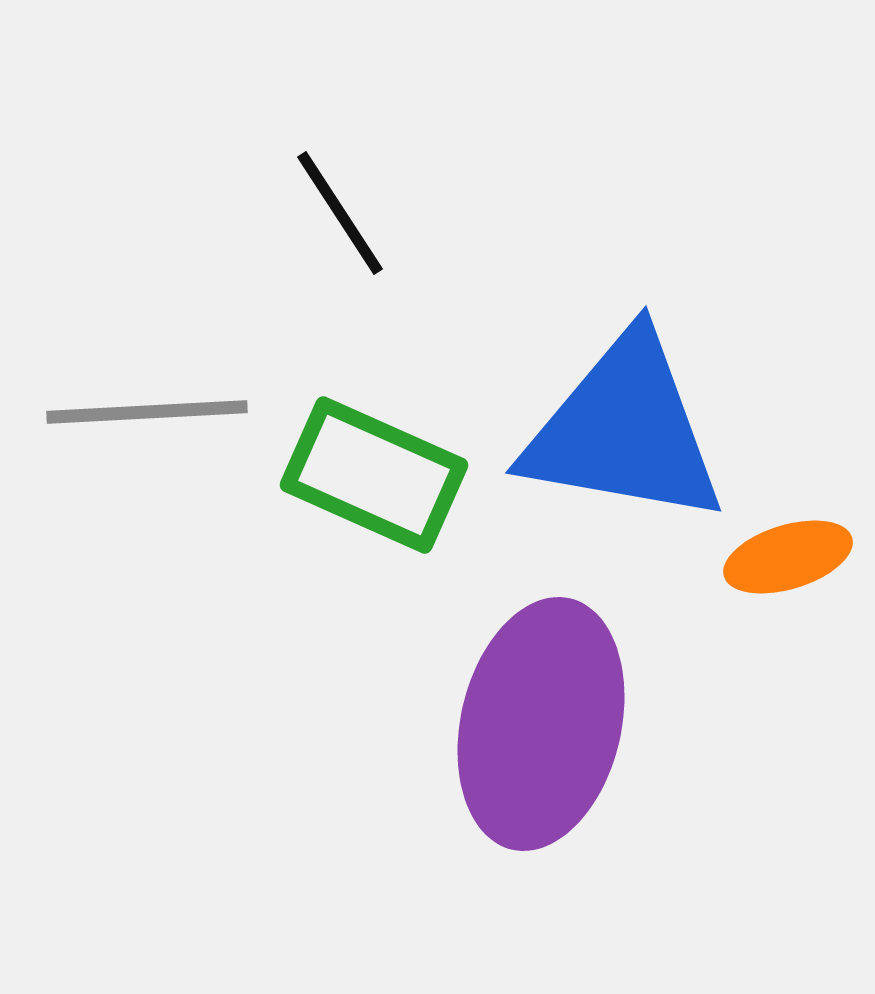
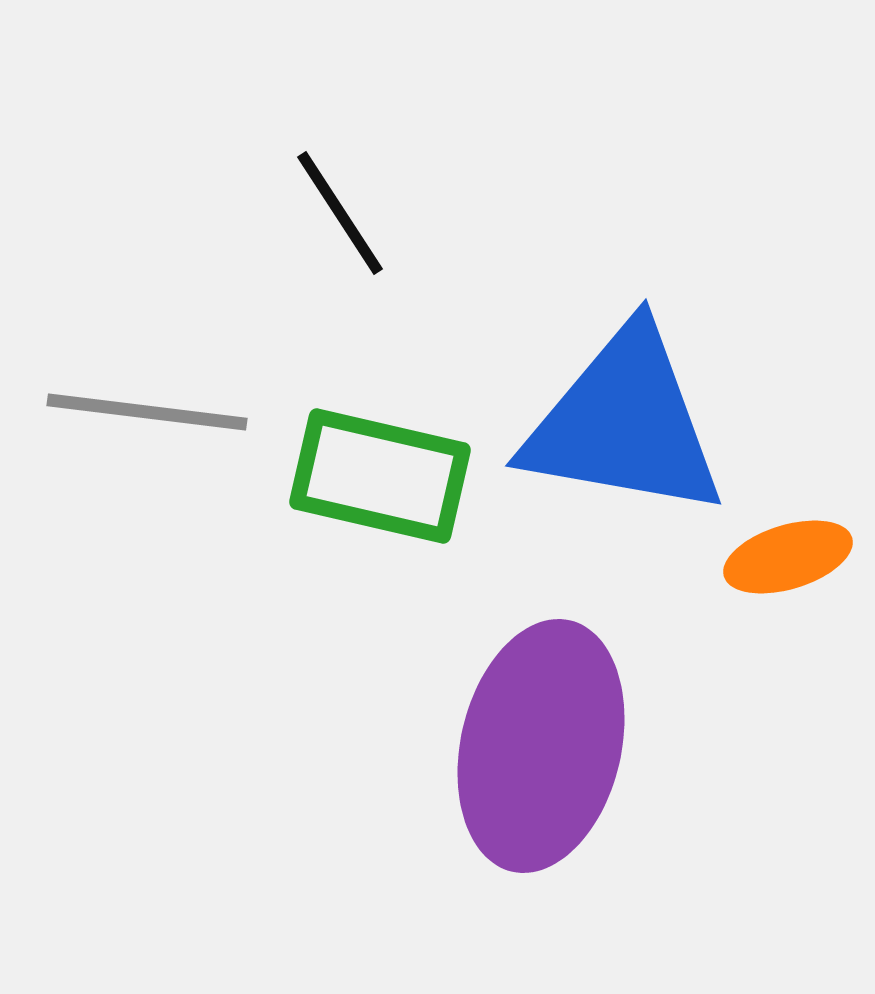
gray line: rotated 10 degrees clockwise
blue triangle: moved 7 px up
green rectangle: moved 6 px right, 1 px down; rotated 11 degrees counterclockwise
purple ellipse: moved 22 px down
